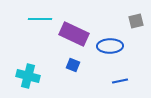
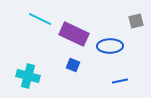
cyan line: rotated 25 degrees clockwise
